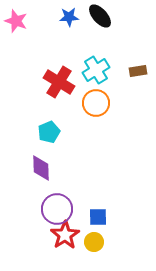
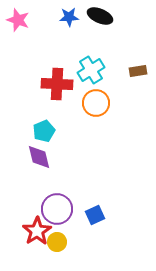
black ellipse: rotated 25 degrees counterclockwise
pink star: moved 2 px right, 1 px up
cyan cross: moved 5 px left
red cross: moved 2 px left, 2 px down; rotated 28 degrees counterclockwise
cyan pentagon: moved 5 px left, 1 px up
purple diamond: moved 2 px left, 11 px up; rotated 12 degrees counterclockwise
blue square: moved 3 px left, 2 px up; rotated 24 degrees counterclockwise
red star: moved 28 px left, 4 px up
yellow circle: moved 37 px left
